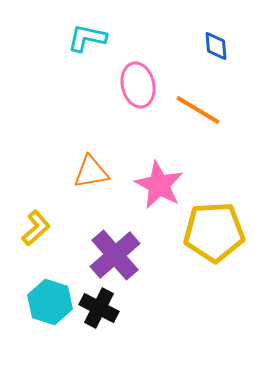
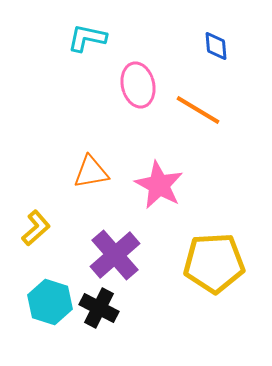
yellow pentagon: moved 31 px down
